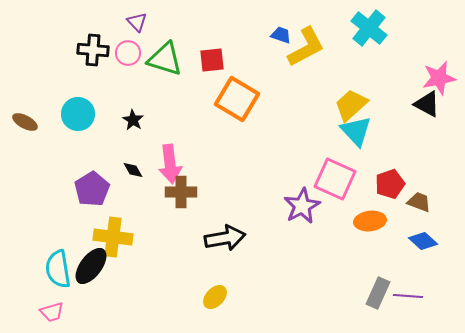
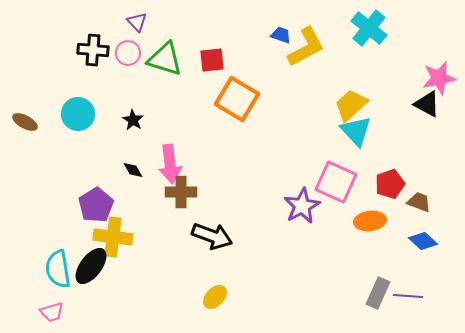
pink square: moved 1 px right, 3 px down
purple pentagon: moved 4 px right, 16 px down
black arrow: moved 13 px left, 2 px up; rotated 30 degrees clockwise
